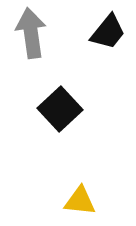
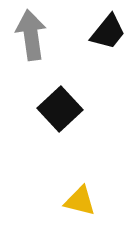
gray arrow: moved 2 px down
yellow triangle: rotated 8 degrees clockwise
